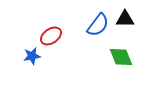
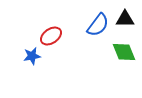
green diamond: moved 3 px right, 5 px up
